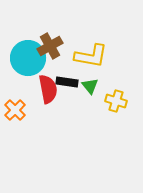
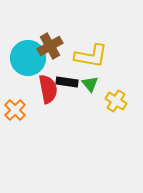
green triangle: moved 2 px up
yellow cross: rotated 15 degrees clockwise
